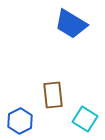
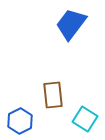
blue trapezoid: rotated 96 degrees clockwise
